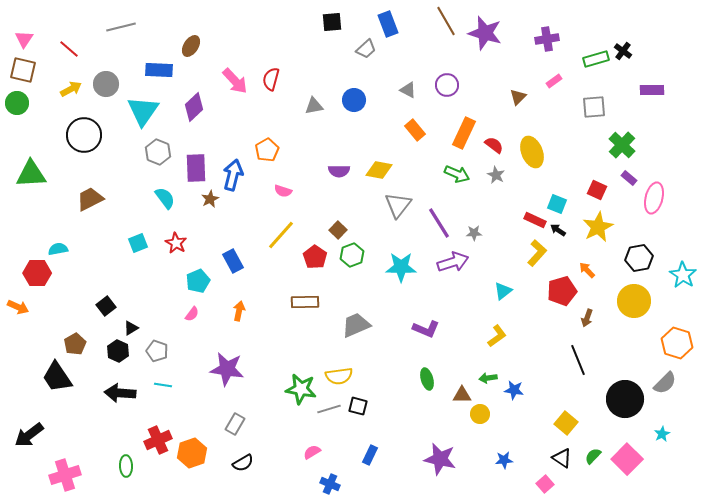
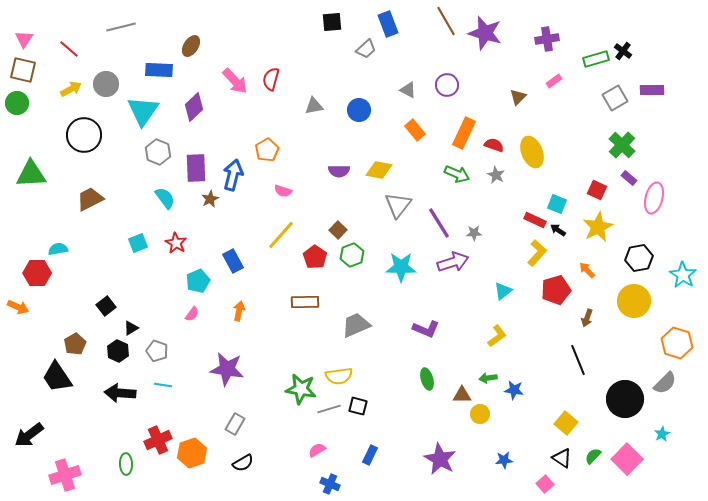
blue circle at (354, 100): moved 5 px right, 10 px down
gray square at (594, 107): moved 21 px right, 9 px up; rotated 25 degrees counterclockwise
red semicircle at (494, 145): rotated 18 degrees counterclockwise
red pentagon at (562, 291): moved 6 px left, 1 px up
pink semicircle at (312, 452): moved 5 px right, 2 px up
purple star at (440, 459): rotated 16 degrees clockwise
green ellipse at (126, 466): moved 2 px up
